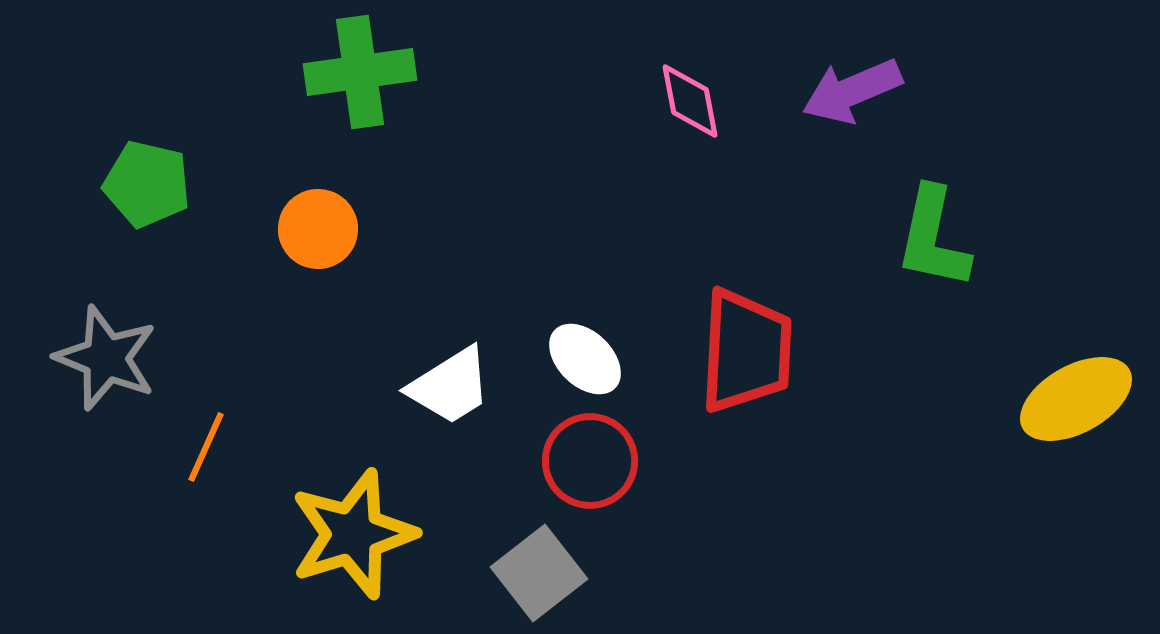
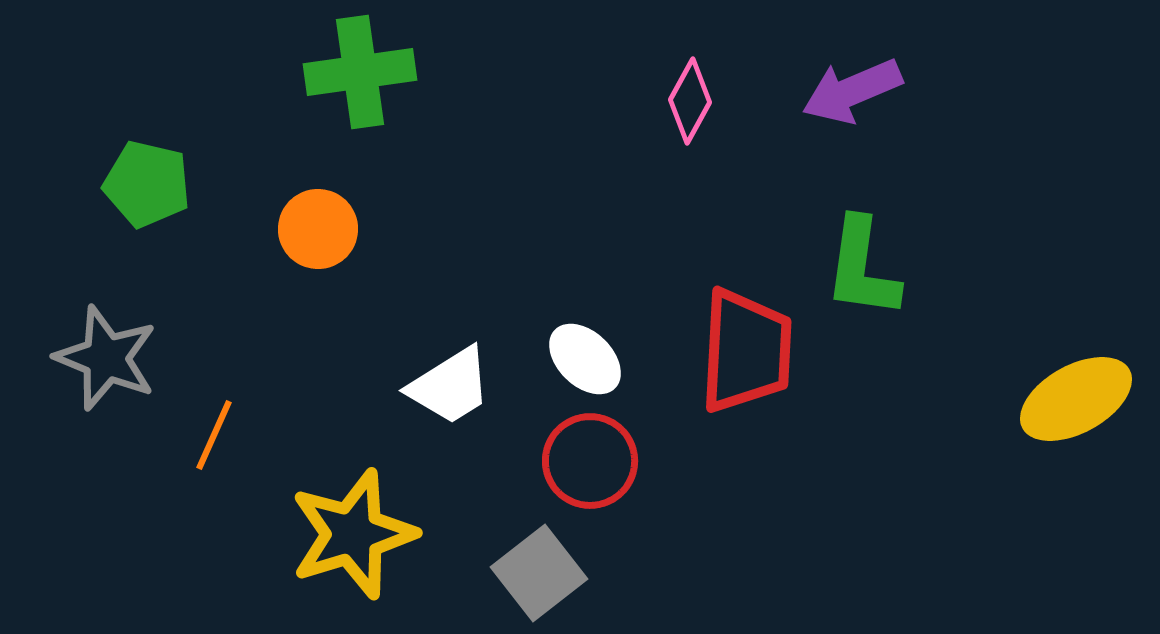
pink diamond: rotated 40 degrees clockwise
green L-shape: moved 71 px left, 30 px down; rotated 4 degrees counterclockwise
orange line: moved 8 px right, 12 px up
